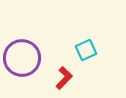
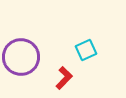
purple circle: moved 1 px left, 1 px up
